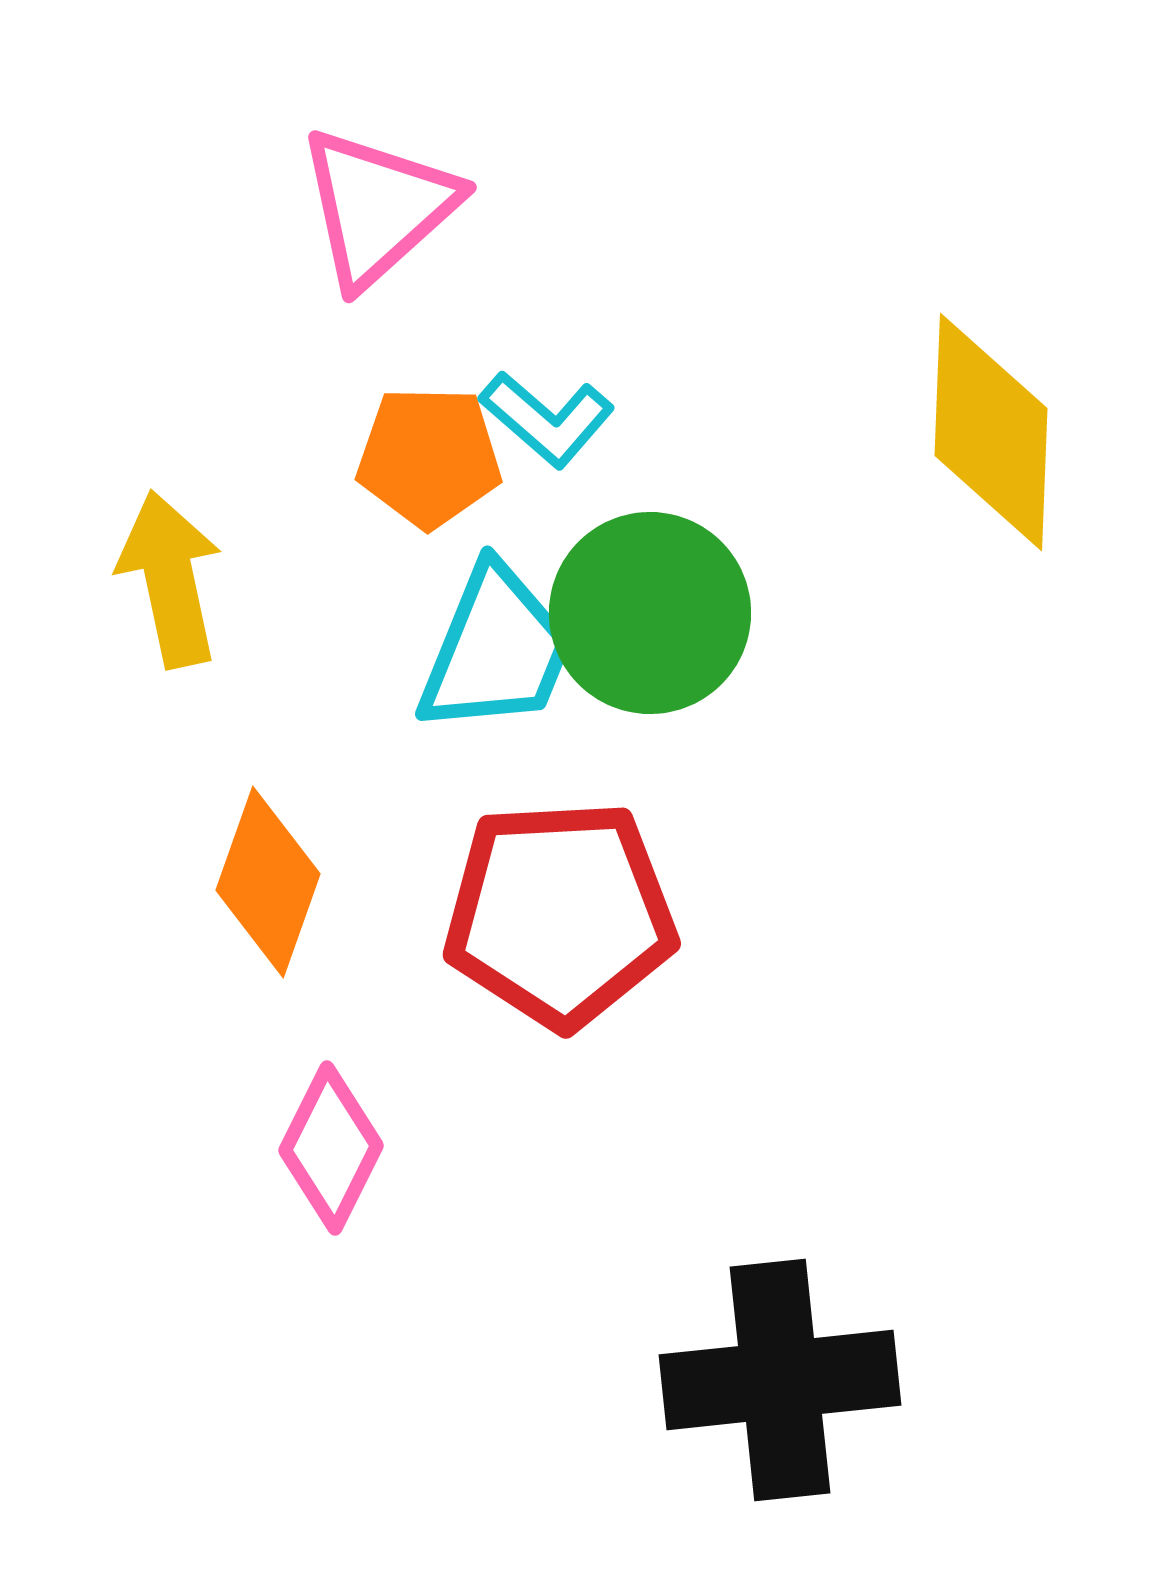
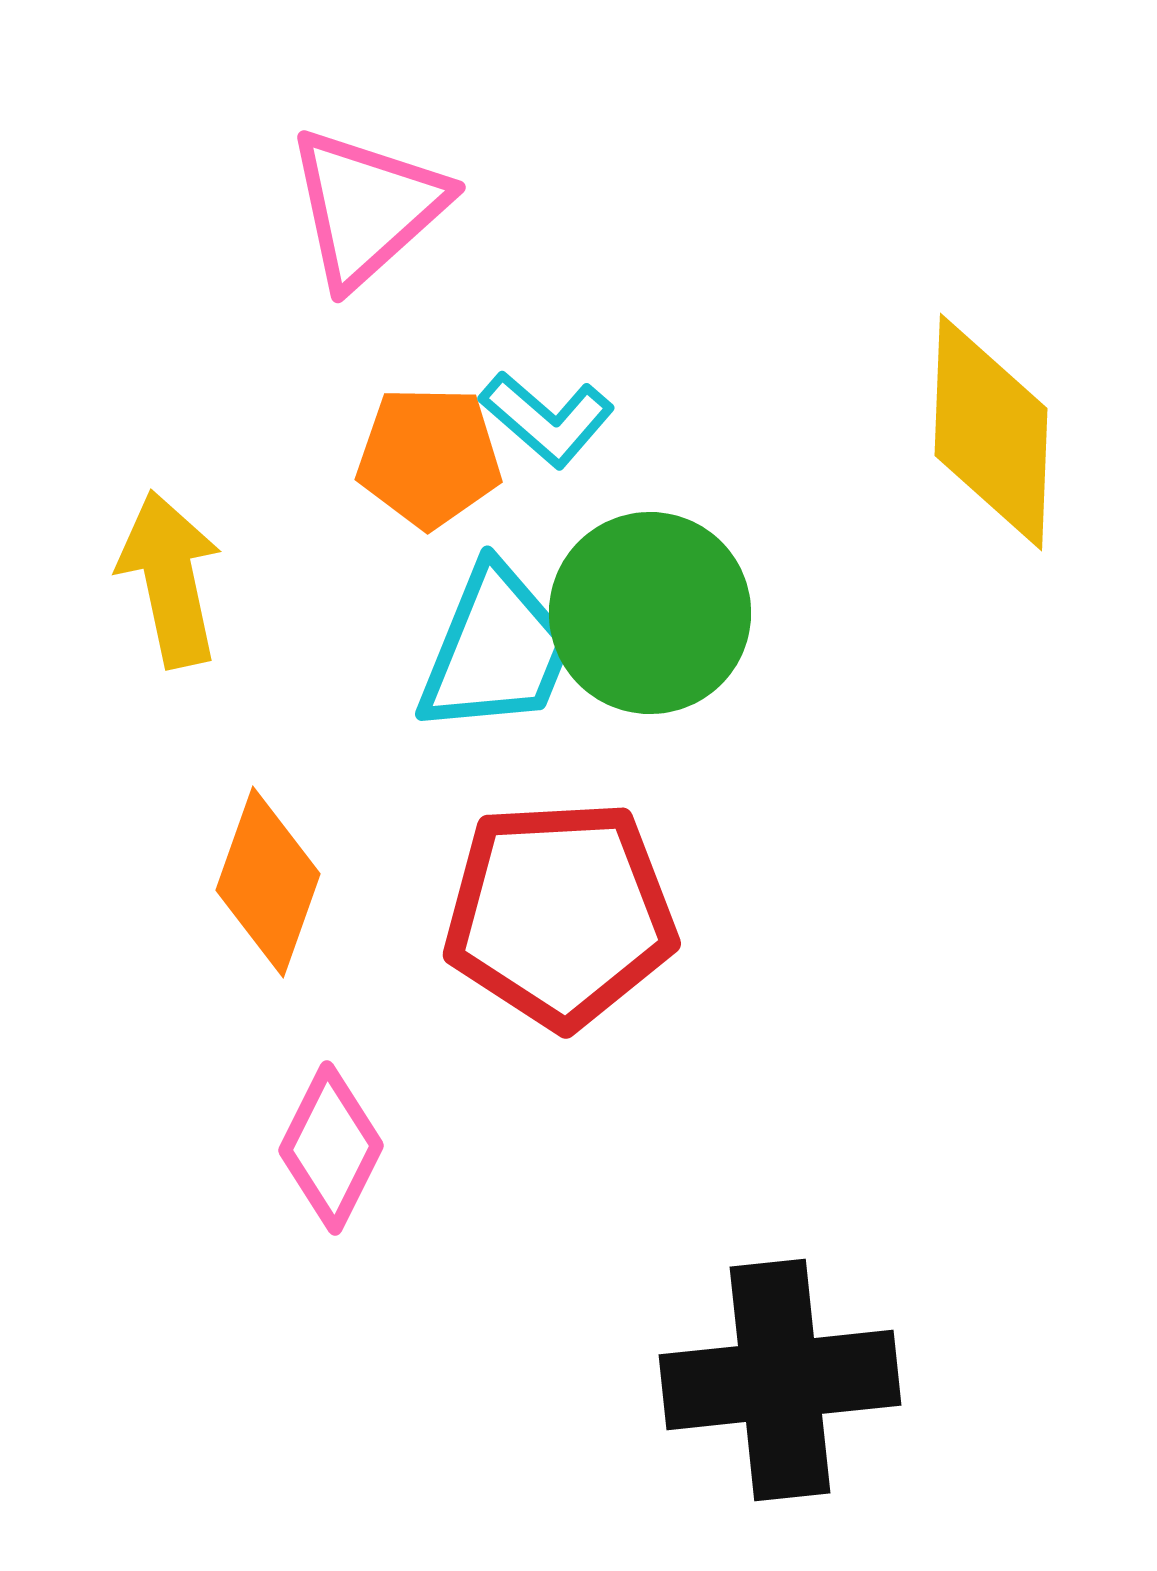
pink triangle: moved 11 px left
